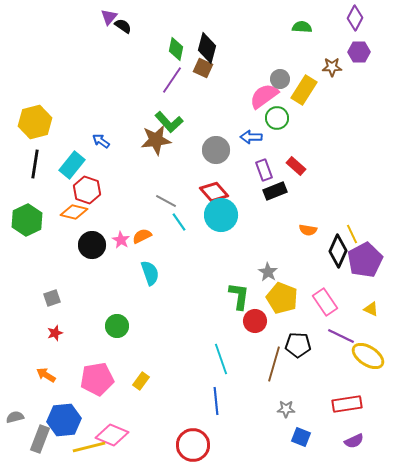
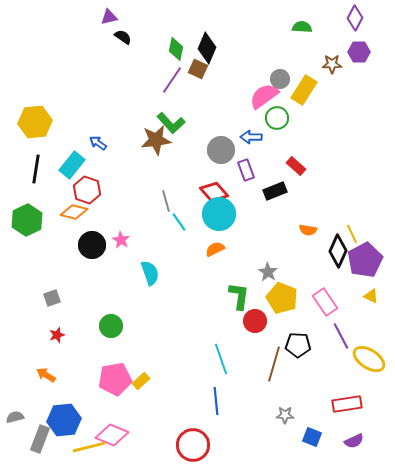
purple triangle at (109, 17): rotated 36 degrees clockwise
black semicircle at (123, 26): moved 11 px down
black diamond at (207, 48): rotated 8 degrees clockwise
brown star at (332, 67): moved 3 px up
brown square at (203, 68): moved 5 px left, 1 px down
yellow hexagon at (35, 122): rotated 8 degrees clockwise
green L-shape at (169, 122): moved 2 px right, 1 px down
blue arrow at (101, 141): moved 3 px left, 2 px down
gray circle at (216, 150): moved 5 px right
black line at (35, 164): moved 1 px right, 5 px down
purple rectangle at (264, 170): moved 18 px left
gray line at (166, 201): rotated 45 degrees clockwise
cyan circle at (221, 215): moved 2 px left, 1 px up
orange semicircle at (142, 236): moved 73 px right, 13 px down
yellow triangle at (371, 309): moved 13 px up
green circle at (117, 326): moved 6 px left
red star at (55, 333): moved 2 px right, 2 px down
purple line at (341, 336): rotated 36 degrees clockwise
yellow ellipse at (368, 356): moved 1 px right, 3 px down
pink pentagon at (97, 379): moved 18 px right
yellow rectangle at (141, 381): rotated 12 degrees clockwise
gray star at (286, 409): moved 1 px left, 6 px down
blue square at (301, 437): moved 11 px right
